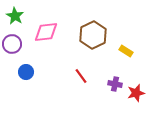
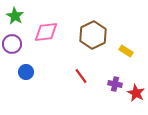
red star: rotated 30 degrees counterclockwise
